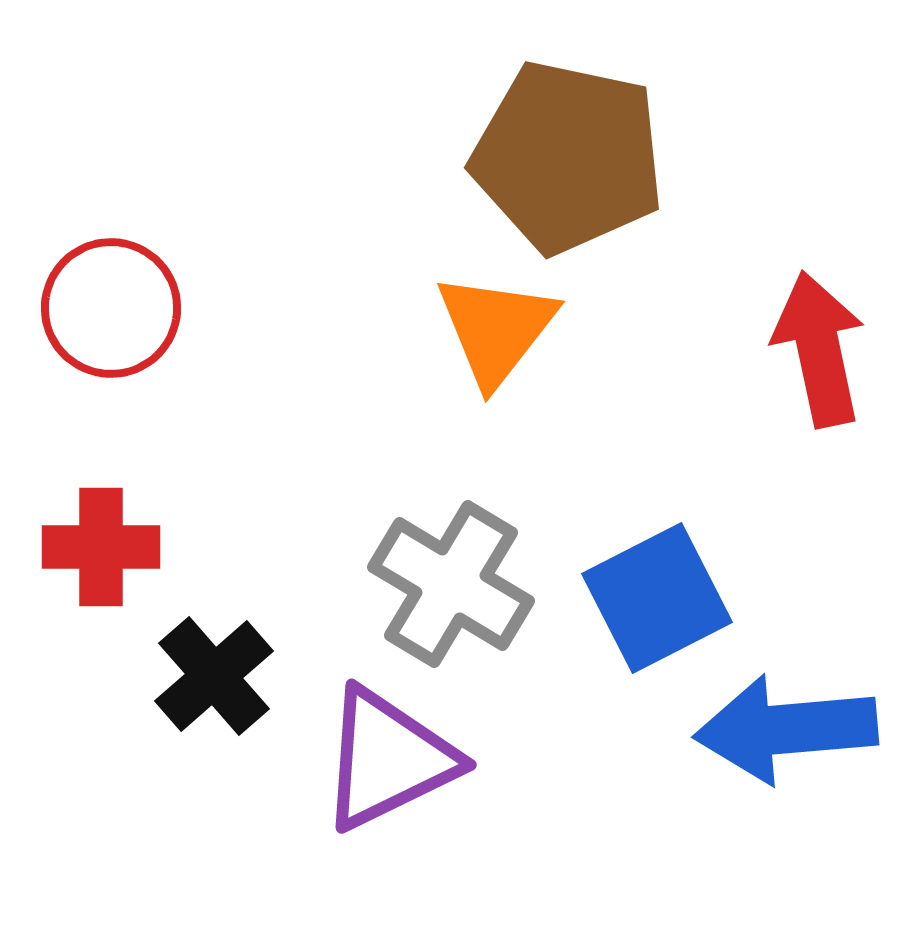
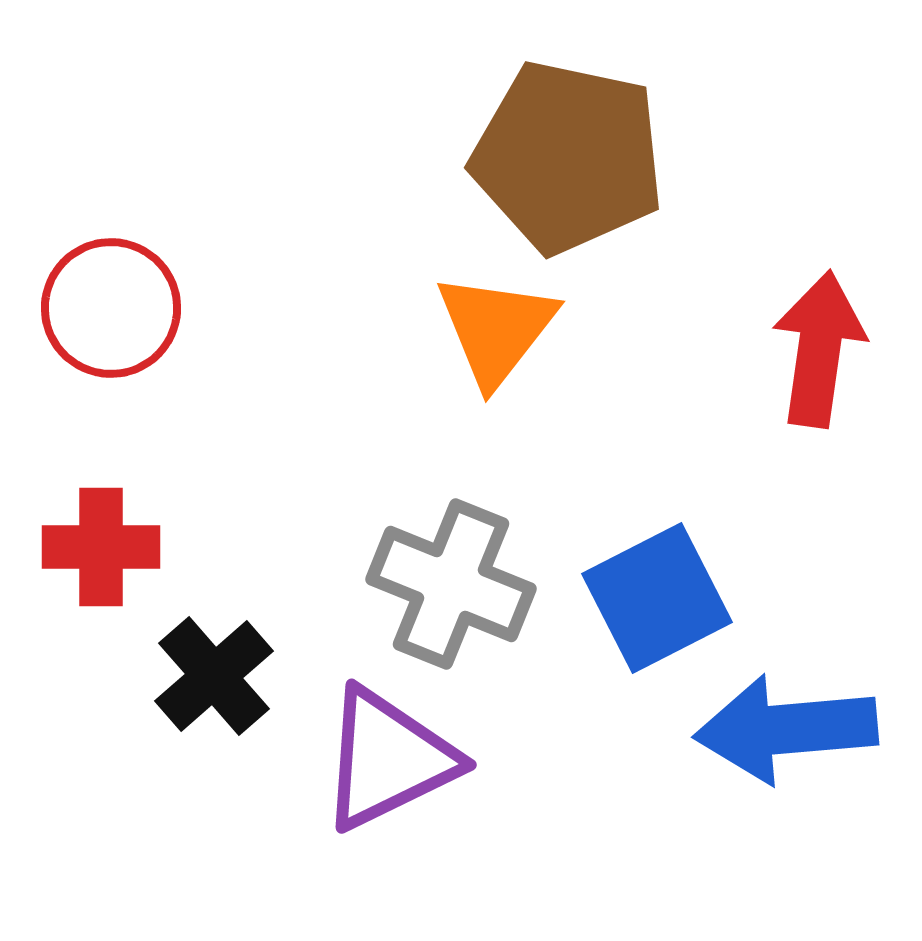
red arrow: rotated 20 degrees clockwise
gray cross: rotated 9 degrees counterclockwise
